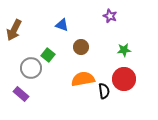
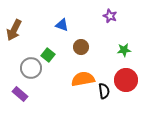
red circle: moved 2 px right, 1 px down
purple rectangle: moved 1 px left
